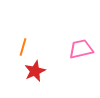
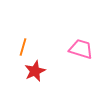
pink trapezoid: rotated 30 degrees clockwise
